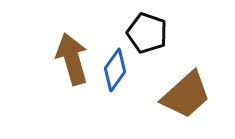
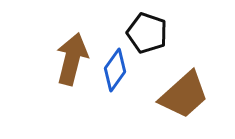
brown arrow: rotated 30 degrees clockwise
brown trapezoid: moved 2 px left
